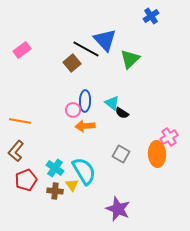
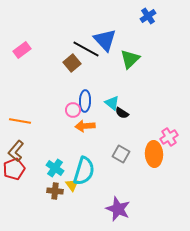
blue cross: moved 3 px left
orange ellipse: moved 3 px left
cyan semicircle: rotated 48 degrees clockwise
red pentagon: moved 12 px left, 11 px up
